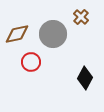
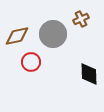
brown cross: moved 2 px down; rotated 21 degrees clockwise
brown diamond: moved 2 px down
black diamond: moved 4 px right, 4 px up; rotated 30 degrees counterclockwise
